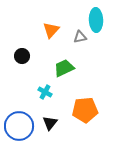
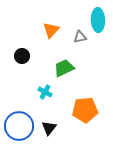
cyan ellipse: moved 2 px right
black triangle: moved 1 px left, 5 px down
